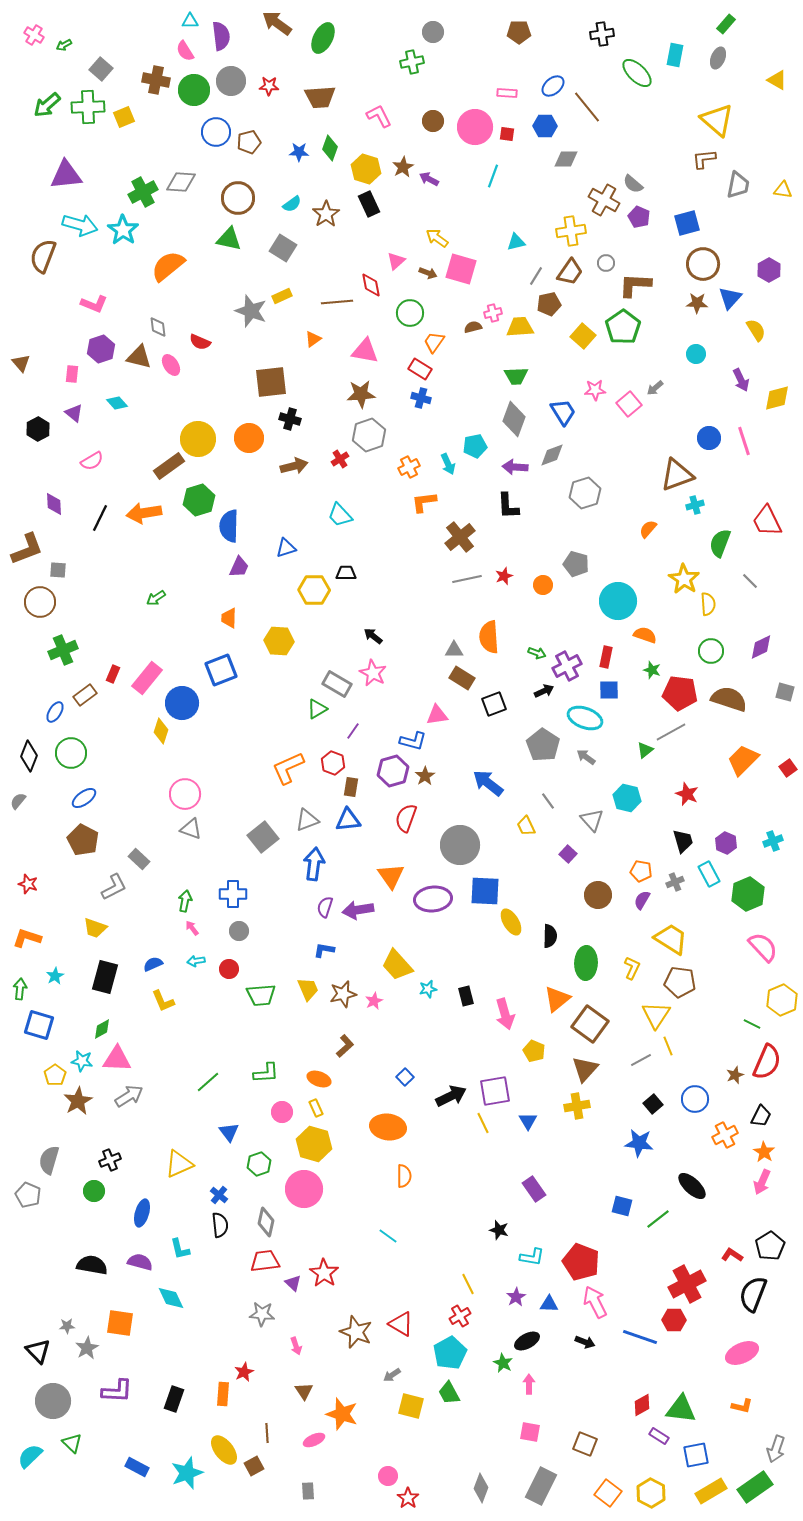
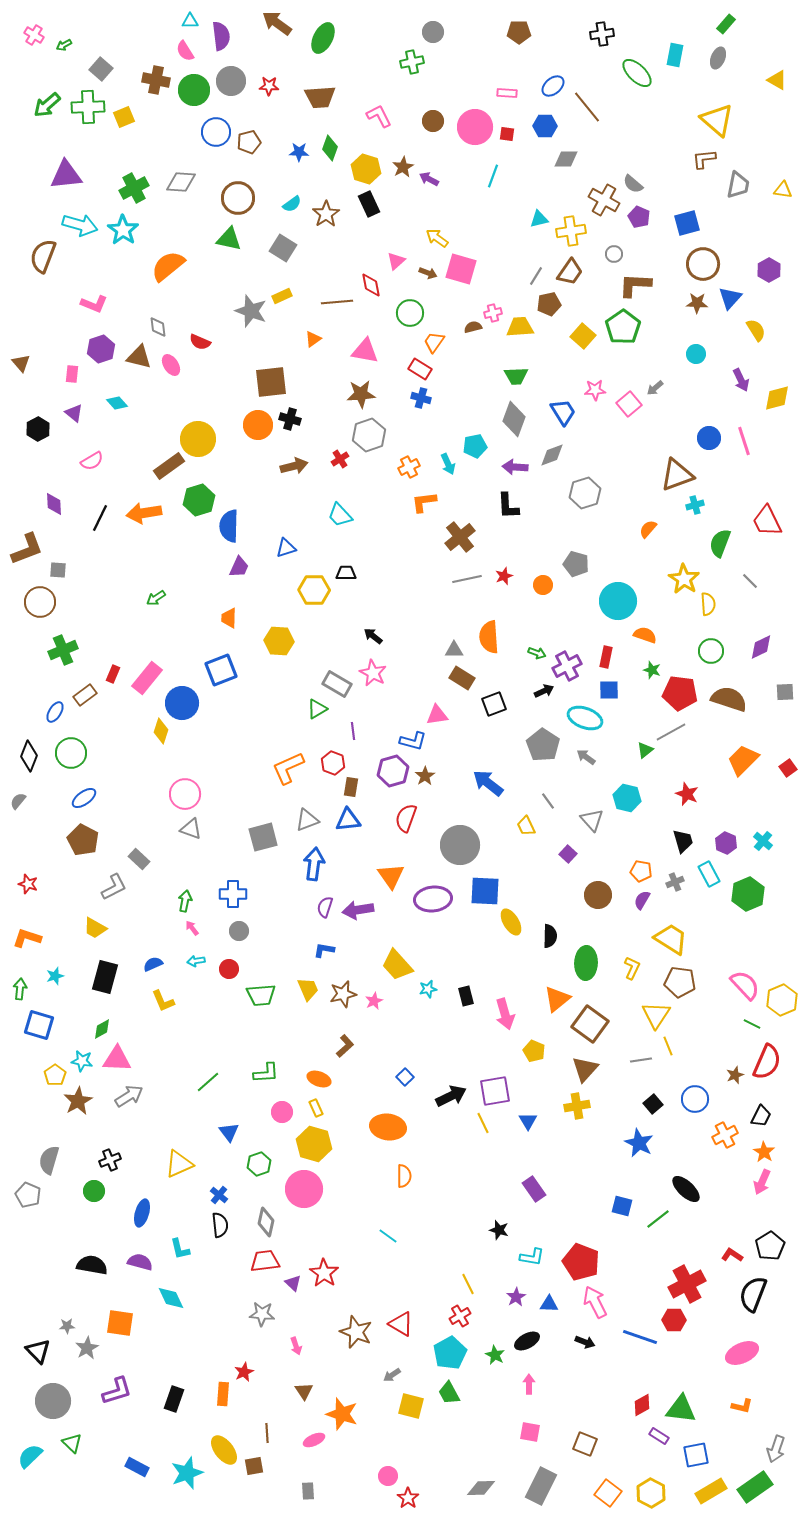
green cross at (143, 192): moved 9 px left, 4 px up
cyan triangle at (516, 242): moved 23 px right, 23 px up
gray circle at (606, 263): moved 8 px right, 9 px up
orange circle at (249, 438): moved 9 px right, 13 px up
gray square at (785, 692): rotated 18 degrees counterclockwise
purple line at (353, 731): rotated 42 degrees counterclockwise
gray square at (263, 837): rotated 24 degrees clockwise
cyan cross at (773, 841): moved 10 px left; rotated 30 degrees counterclockwise
yellow trapezoid at (95, 928): rotated 10 degrees clockwise
pink semicircle at (763, 947): moved 18 px left, 38 px down
cyan star at (55, 976): rotated 12 degrees clockwise
gray line at (641, 1060): rotated 20 degrees clockwise
blue star at (639, 1143): rotated 20 degrees clockwise
black ellipse at (692, 1186): moved 6 px left, 3 px down
green star at (503, 1363): moved 8 px left, 8 px up
purple L-shape at (117, 1391): rotated 20 degrees counterclockwise
brown square at (254, 1466): rotated 18 degrees clockwise
gray diamond at (481, 1488): rotated 68 degrees clockwise
